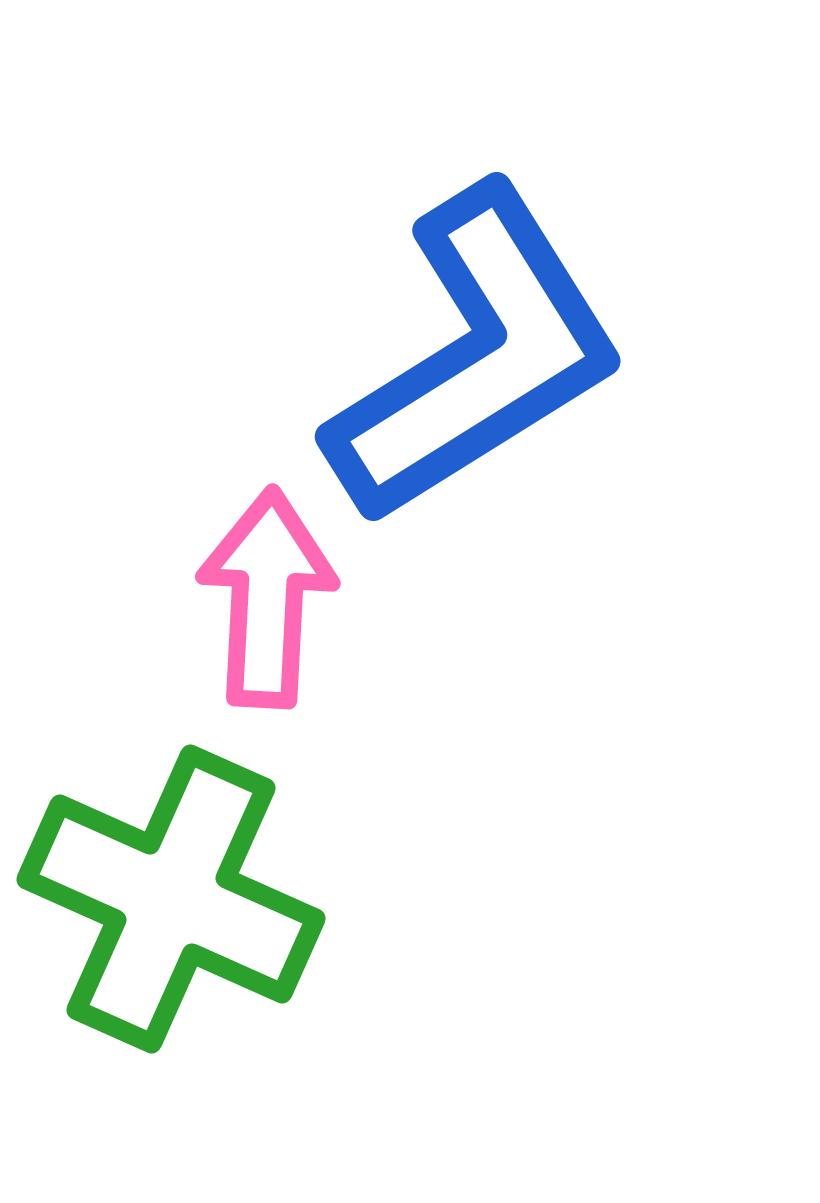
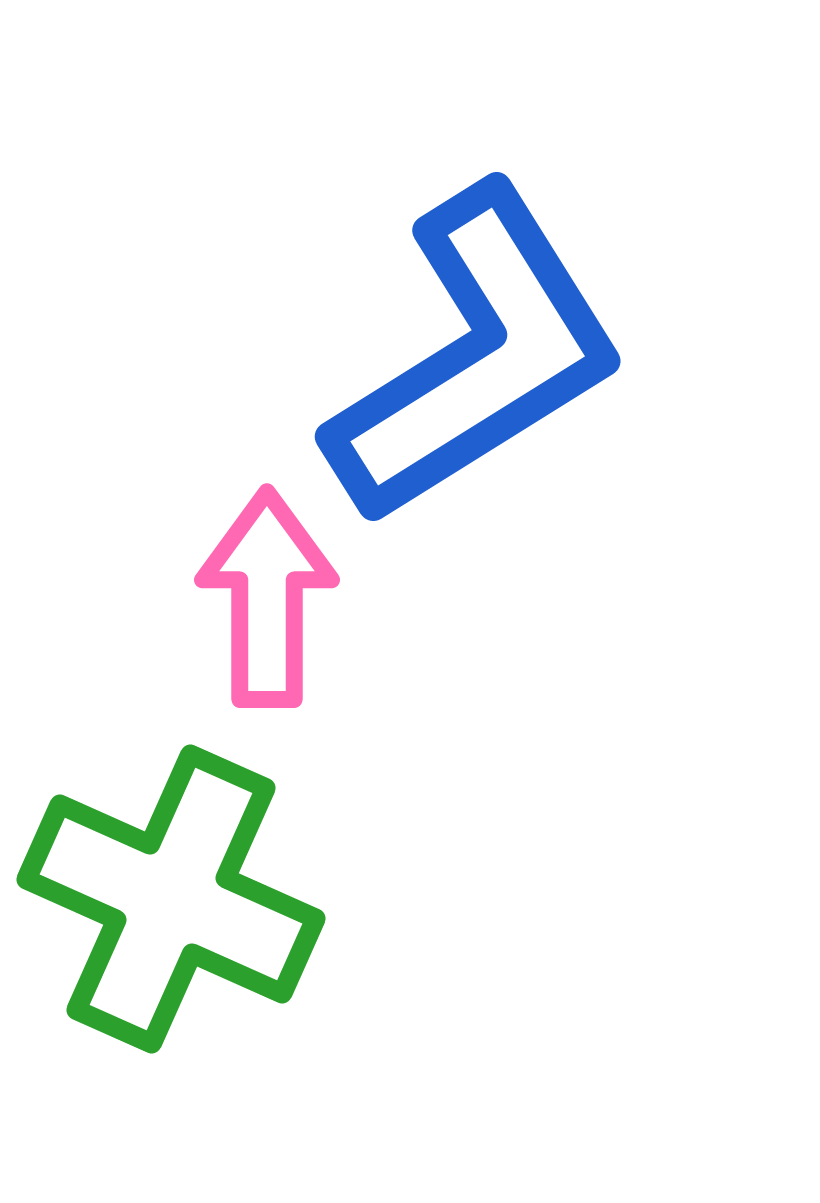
pink arrow: rotated 3 degrees counterclockwise
